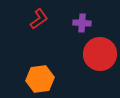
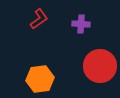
purple cross: moved 1 px left, 1 px down
red circle: moved 12 px down
